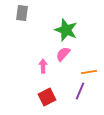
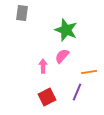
pink semicircle: moved 1 px left, 2 px down
purple line: moved 3 px left, 1 px down
